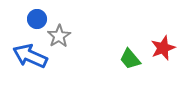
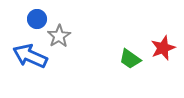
green trapezoid: rotated 15 degrees counterclockwise
